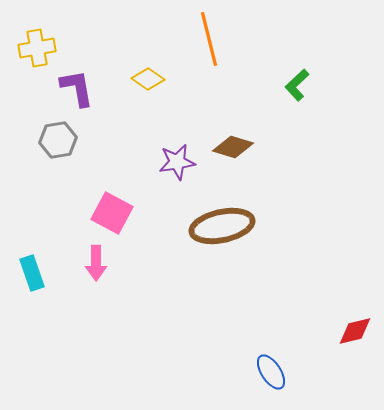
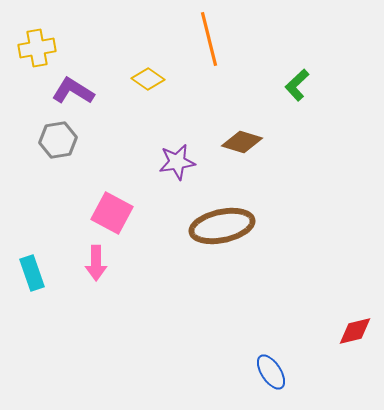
purple L-shape: moved 4 px left, 3 px down; rotated 48 degrees counterclockwise
brown diamond: moved 9 px right, 5 px up
